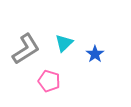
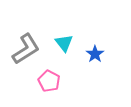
cyan triangle: rotated 24 degrees counterclockwise
pink pentagon: rotated 10 degrees clockwise
